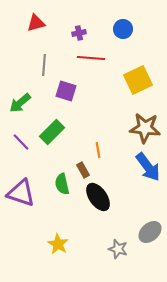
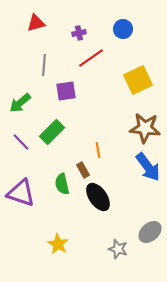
red line: rotated 40 degrees counterclockwise
purple square: rotated 25 degrees counterclockwise
